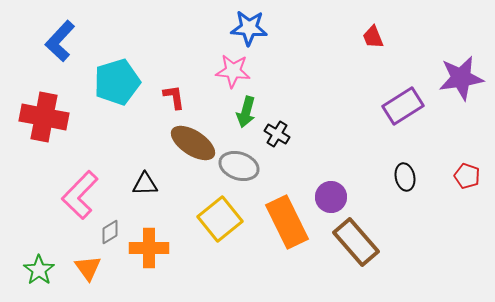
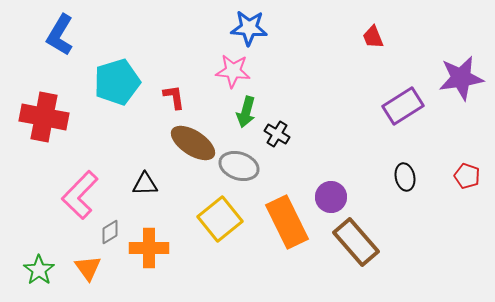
blue L-shape: moved 6 px up; rotated 12 degrees counterclockwise
